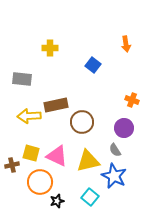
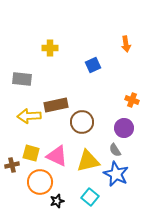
blue square: rotated 28 degrees clockwise
blue star: moved 2 px right, 2 px up
